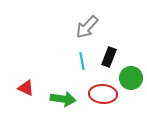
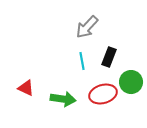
green circle: moved 4 px down
red ellipse: rotated 20 degrees counterclockwise
